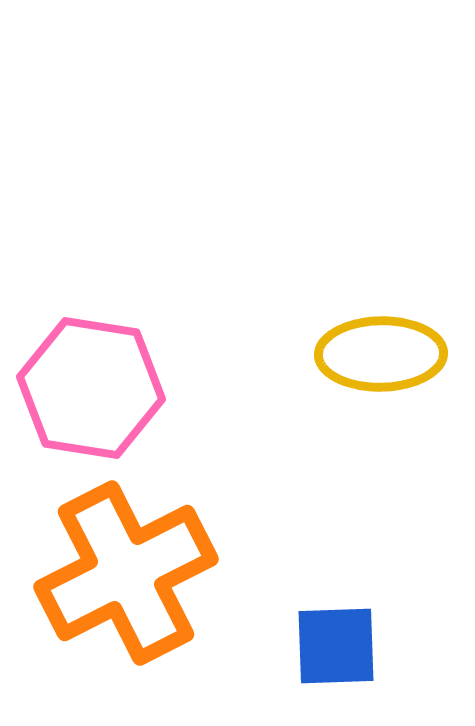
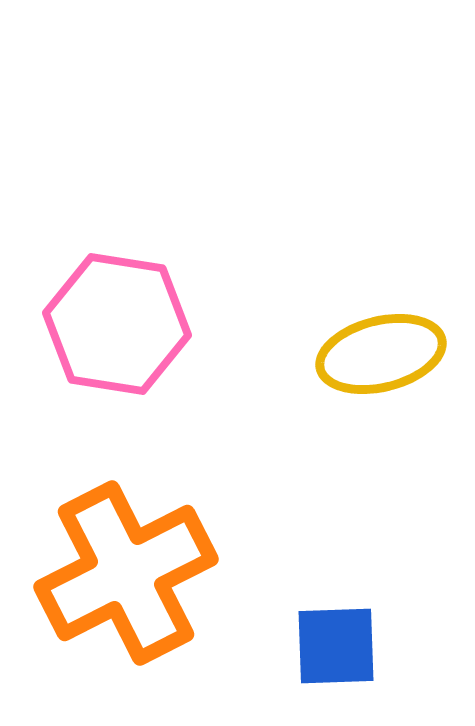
yellow ellipse: rotated 13 degrees counterclockwise
pink hexagon: moved 26 px right, 64 px up
